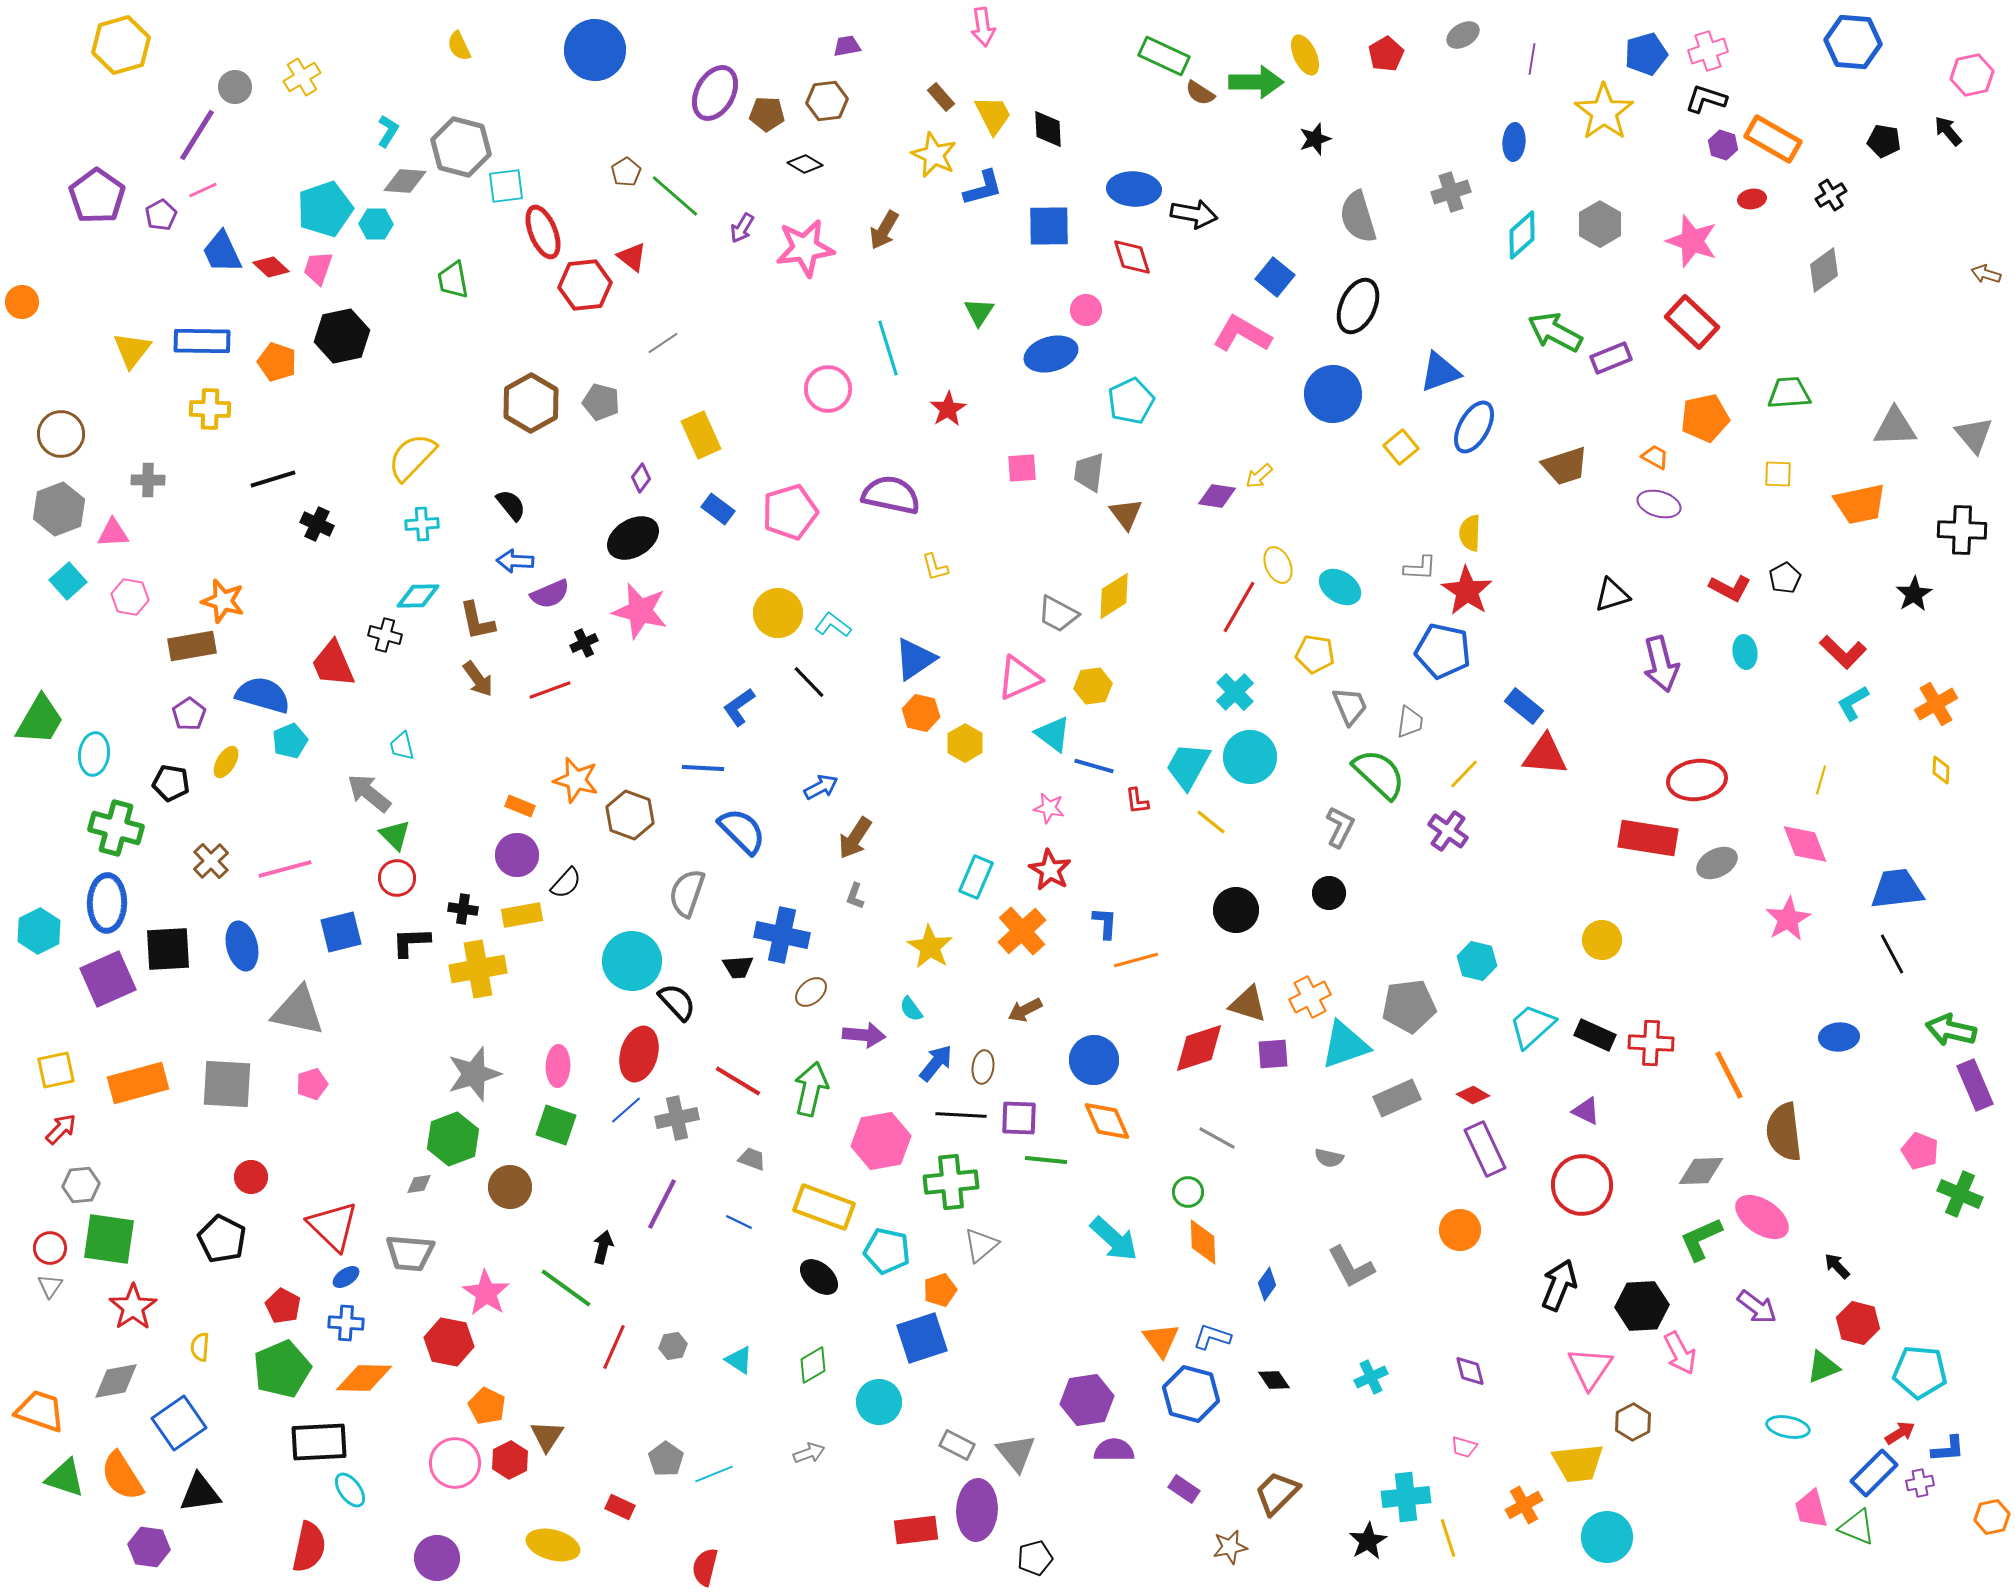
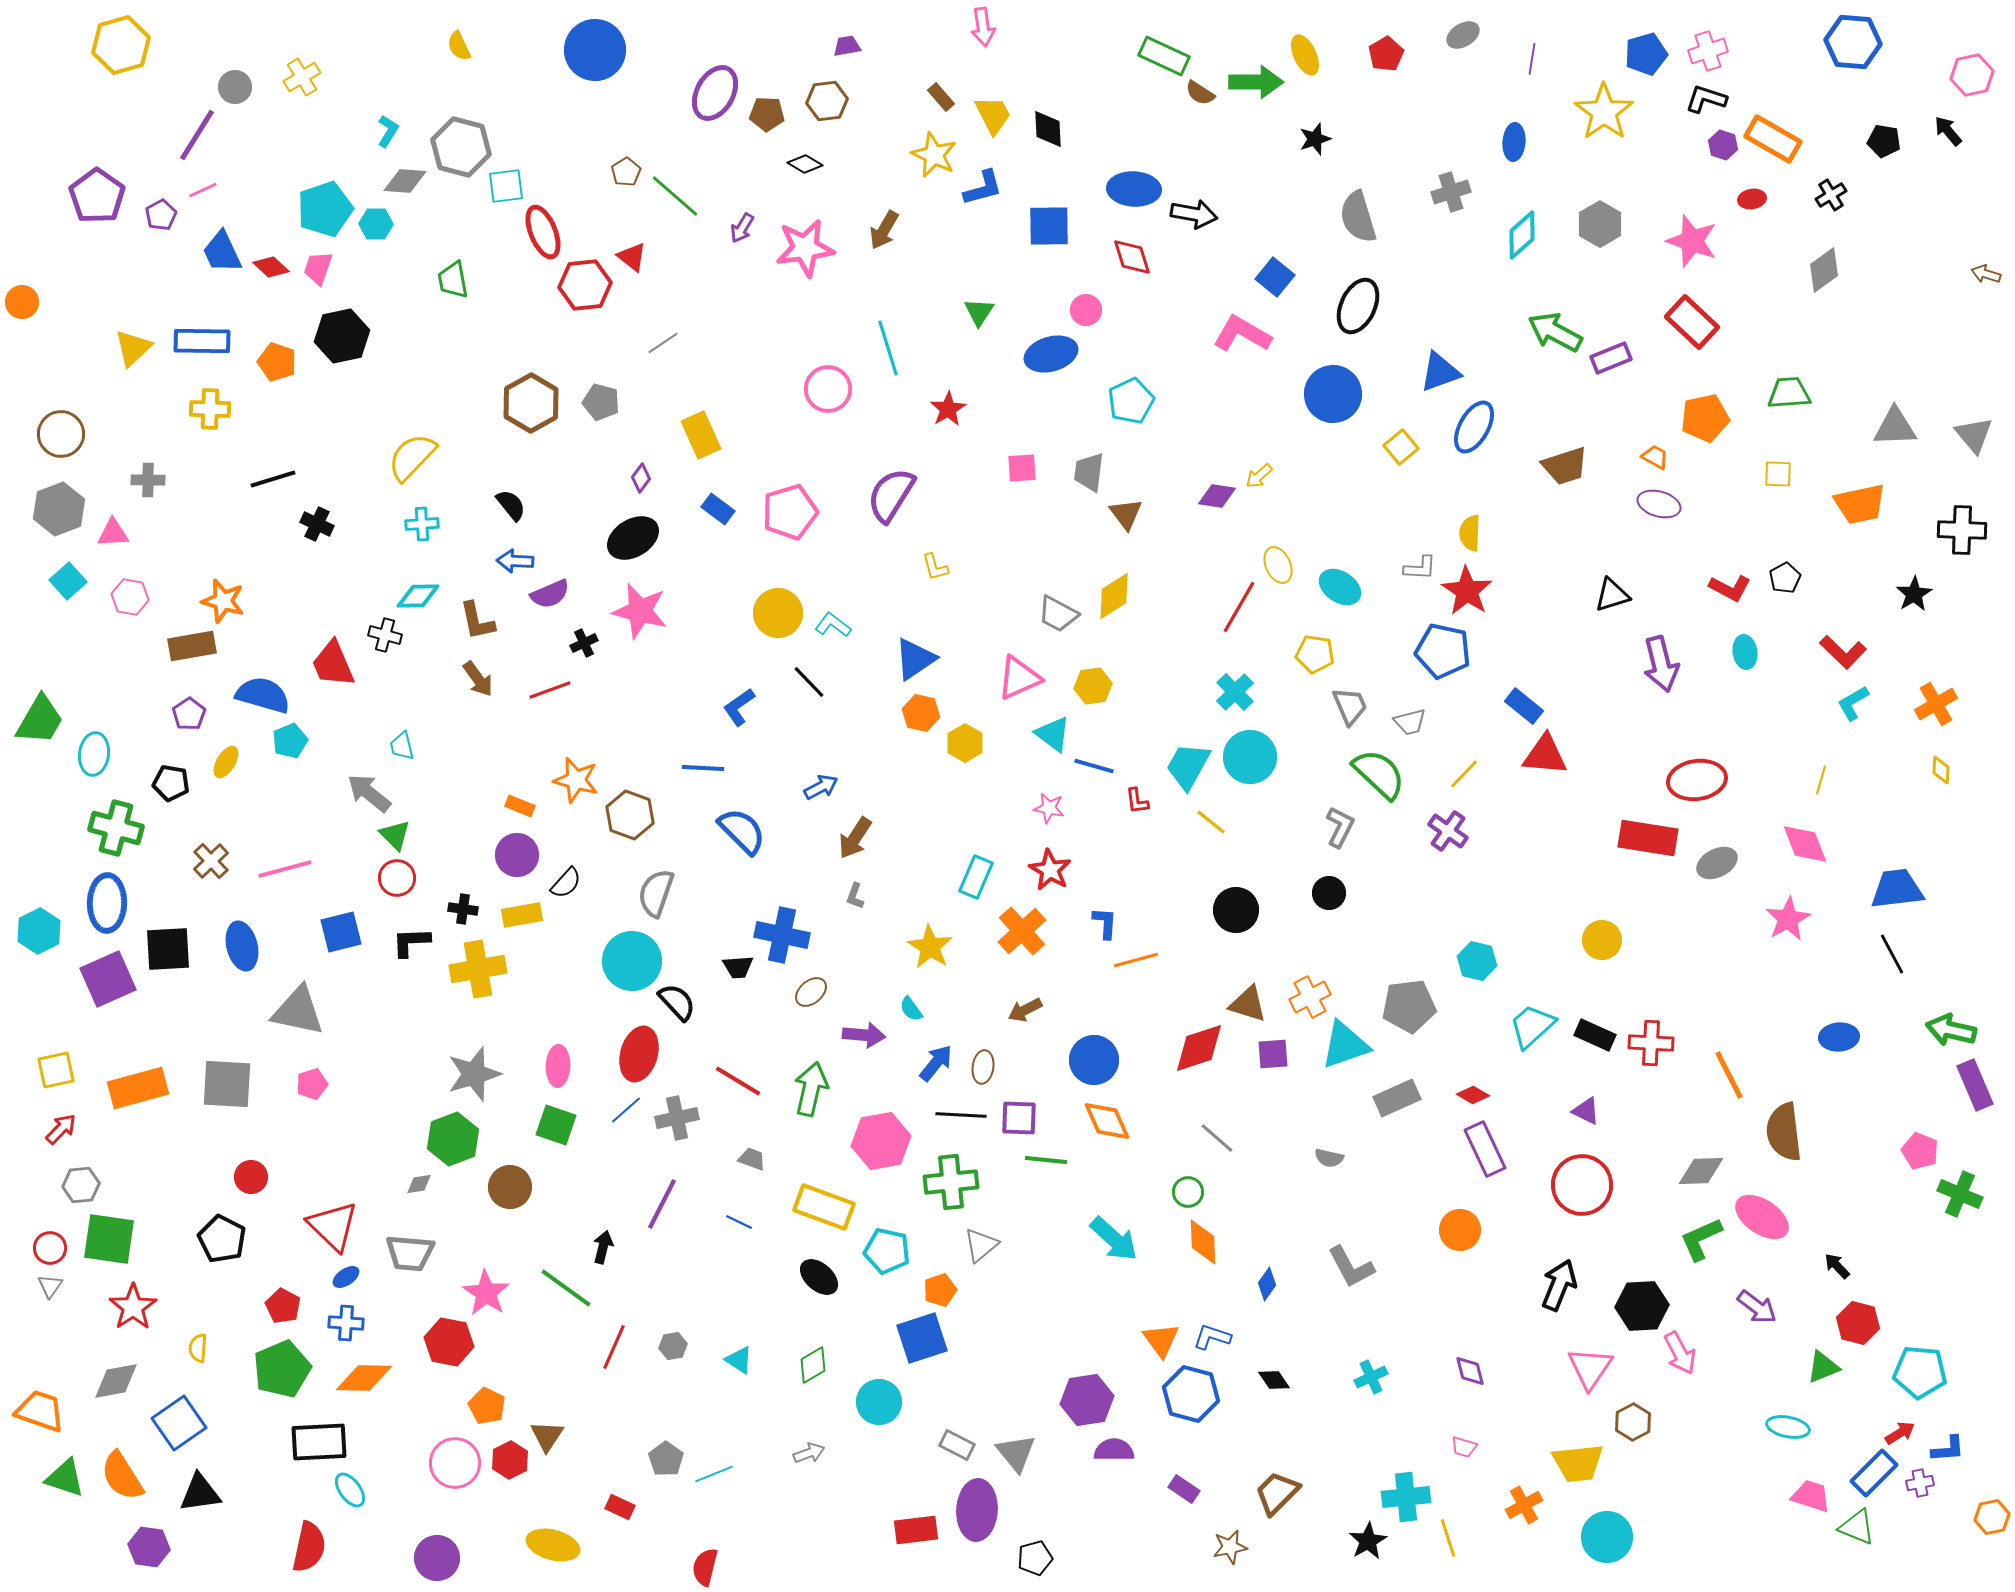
yellow triangle at (132, 350): moved 1 px right, 2 px up; rotated 9 degrees clockwise
purple semicircle at (891, 495): rotated 70 degrees counterclockwise
gray trapezoid at (1410, 722): rotated 68 degrees clockwise
gray semicircle at (687, 893): moved 31 px left
orange rectangle at (138, 1083): moved 5 px down
gray line at (1217, 1138): rotated 12 degrees clockwise
yellow semicircle at (200, 1347): moved 2 px left, 1 px down
pink trapezoid at (1811, 1509): moved 13 px up; rotated 123 degrees clockwise
